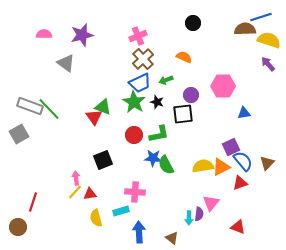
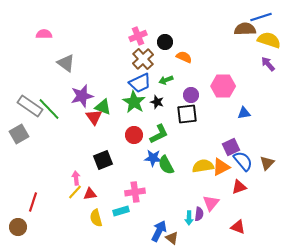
black circle at (193, 23): moved 28 px left, 19 px down
purple star at (82, 35): moved 61 px down
gray rectangle at (30, 106): rotated 15 degrees clockwise
black square at (183, 114): moved 4 px right
green L-shape at (159, 134): rotated 15 degrees counterclockwise
red triangle at (240, 183): moved 1 px left, 4 px down
pink cross at (135, 192): rotated 12 degrees counterclockwise
blue arrow at (139, 232): moved 20 px right, 1 px up; rotated 30 degrees clockwise
